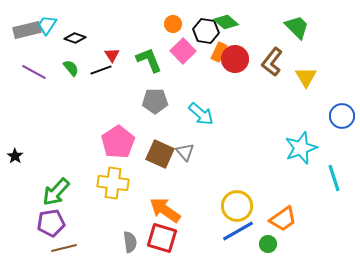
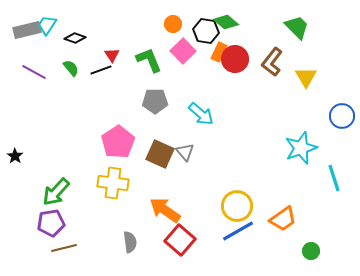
red square: moved 18 px right, 2 px down; rotated 24 degrees clockwise
green circle: moved 43 px right, 7 px down
